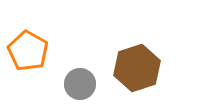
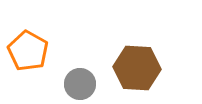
brown hexagon: rotated 21 degrees clockwise
